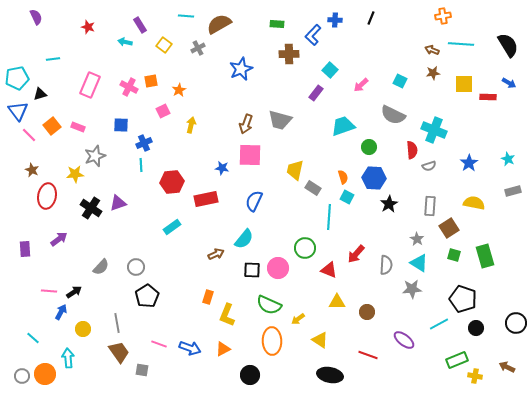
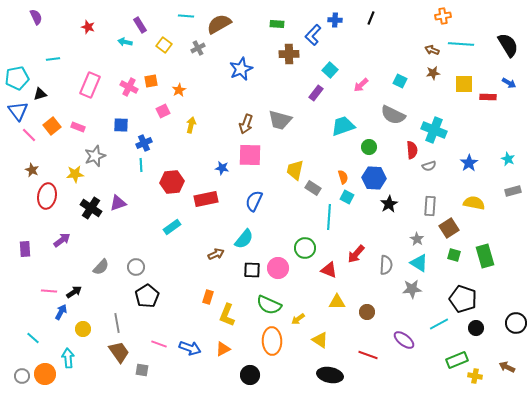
purple arrow at (59, 239): moved 3 px right, 1 px down
